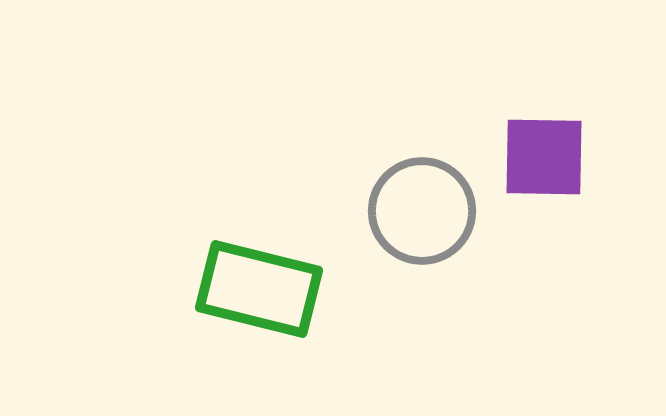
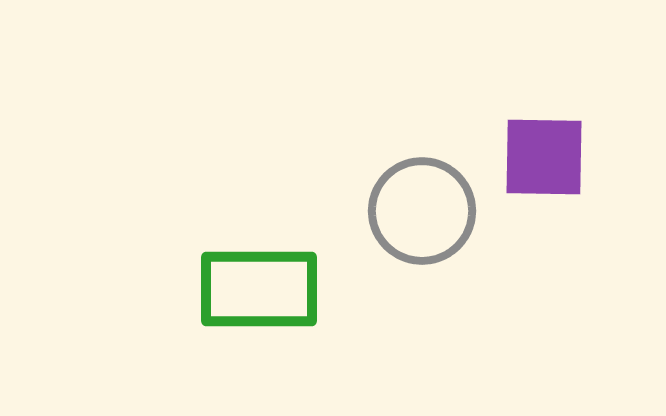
green rectangle: rotated 14 degrees counterclockwise
